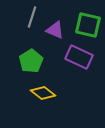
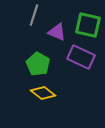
gray line: moved 2 px right, 2 px up
purple triangle: moved 2 px right, 2 px down
purple rectangle: moved 2 px right
green pentagon: moved 7 px right, 3 px down; rotated 10 degrees counterclockwise
